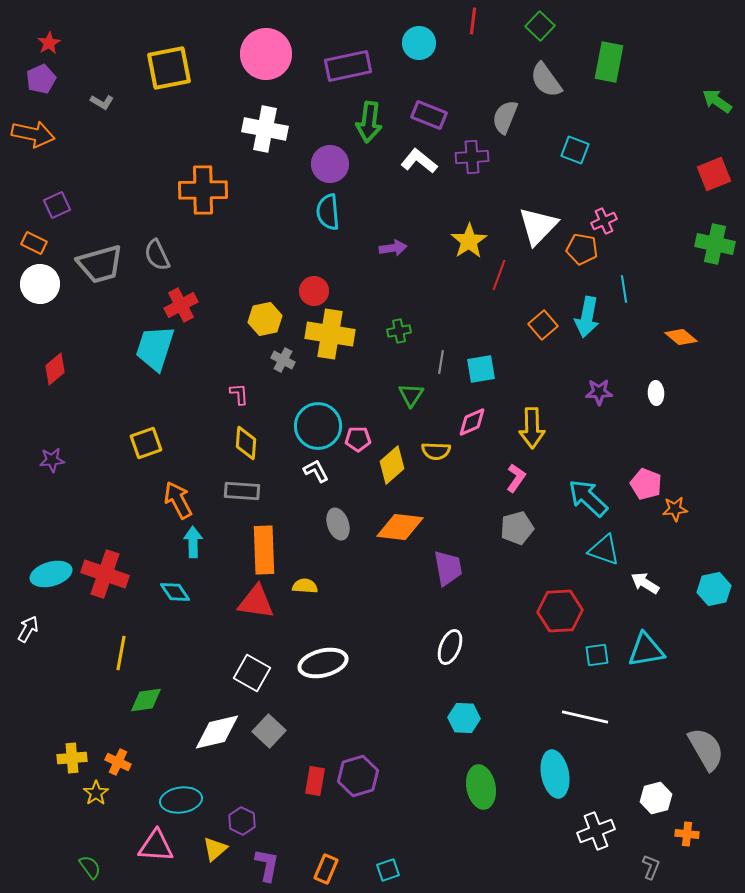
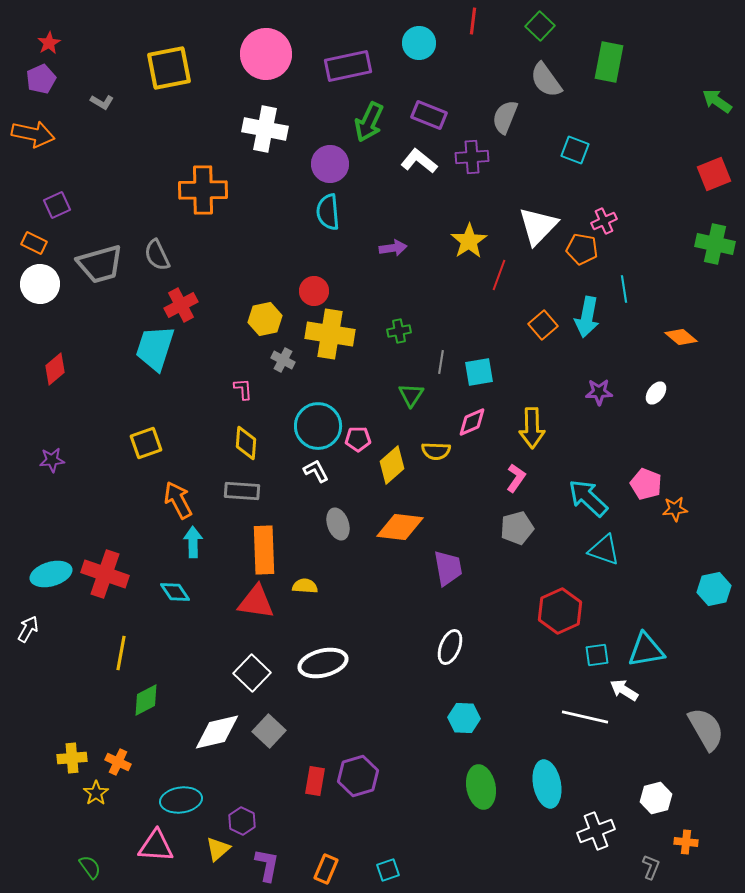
green arrow at (369, 122): rotated 18 degrees clockwise
cyan square at (481, 369): moved 2 px left, 3 px down
white ellipse at (656, 393): rotated 40 degrees clockwise
pink L-shape at (239, 394): moved 4 px right, 5 px up
white arrow at (645, 583): moved 21 px left, 107 px down
red hexagon at (560, 611): rotated 21 degrees counterclockwise
white square at (252, 673): rotated 15 degrees clockwise
green diamond at (146, 700): rotated 20 degrees counterclockwise
gray semicircle at (706, 749): moved 20 px up
cyan ellipse at (555, 774): moved 8 px left, 10 px down
orange cross at (687, 834): moved 1 px left, 8 px down
yellow triangle at (215, 849): moved 3 px right
